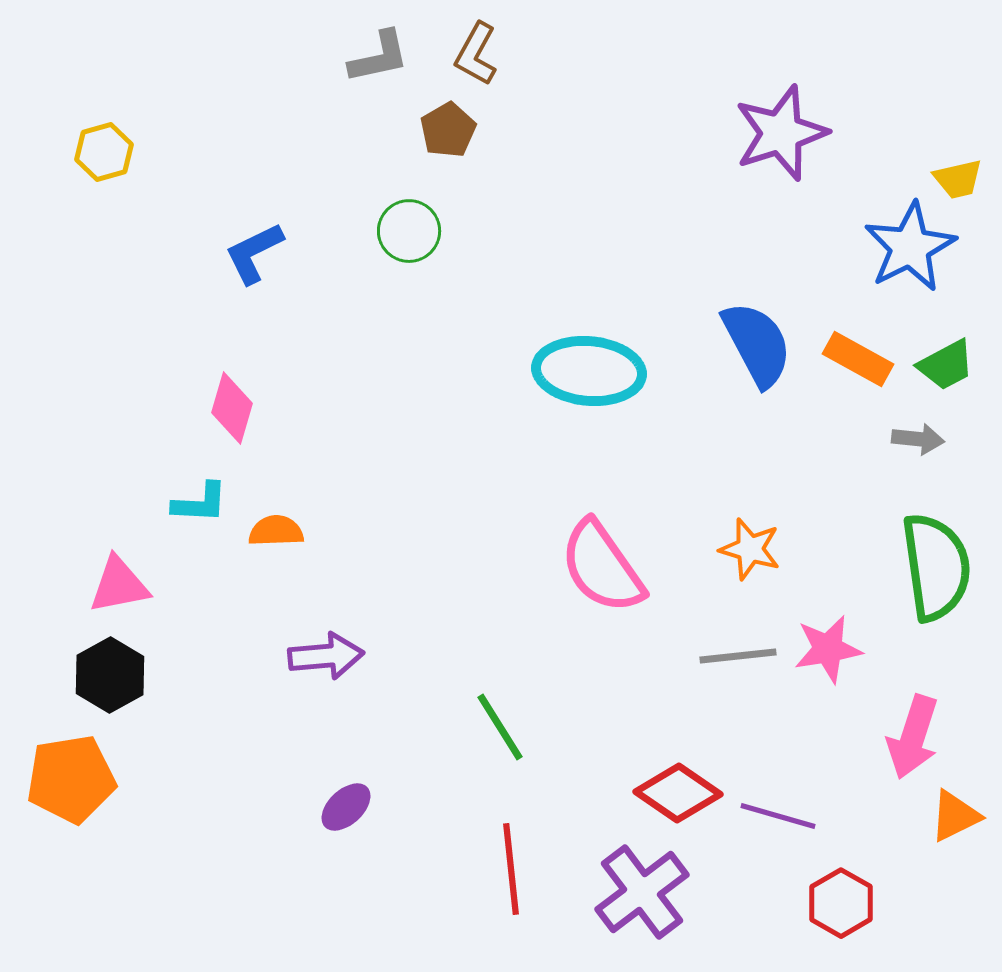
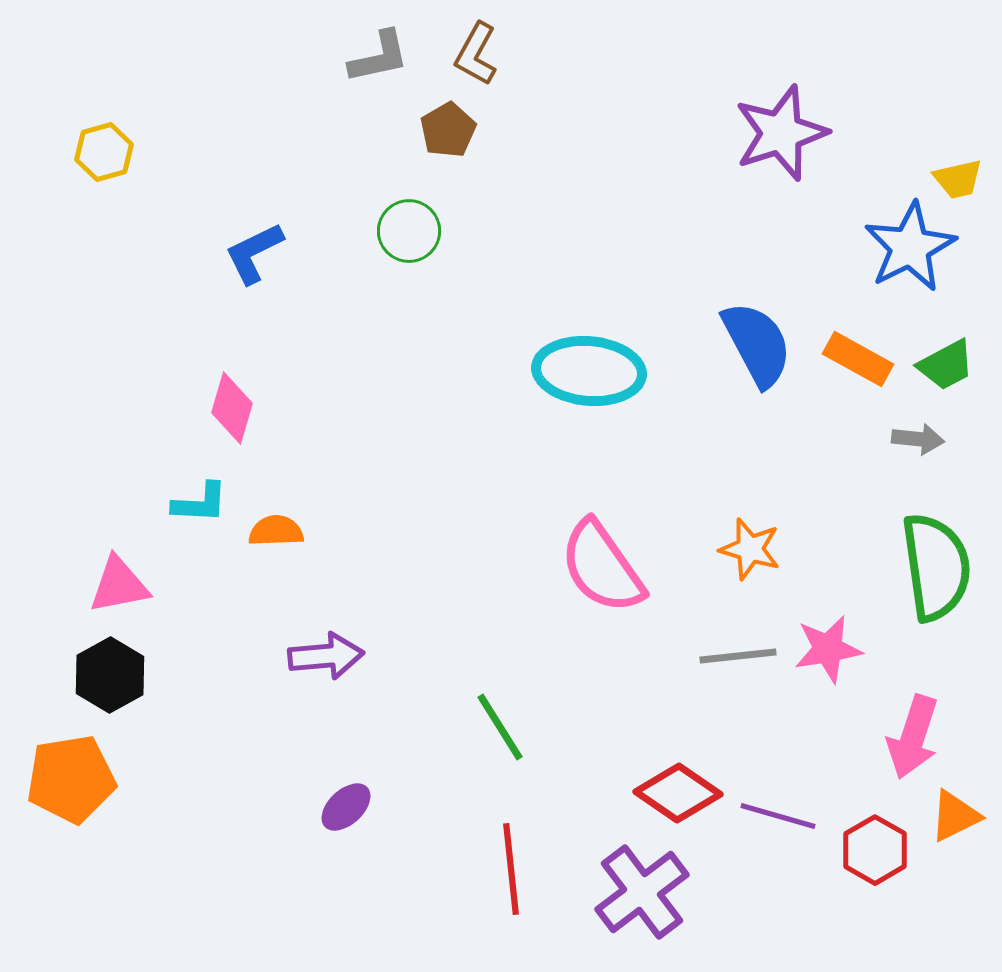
red hexagon: moved 34 px right, 53 px up
